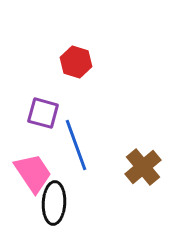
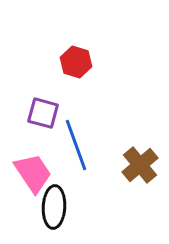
brown cross: moved 3 px left, 2 px up
black ellipse: moved 4 px down
